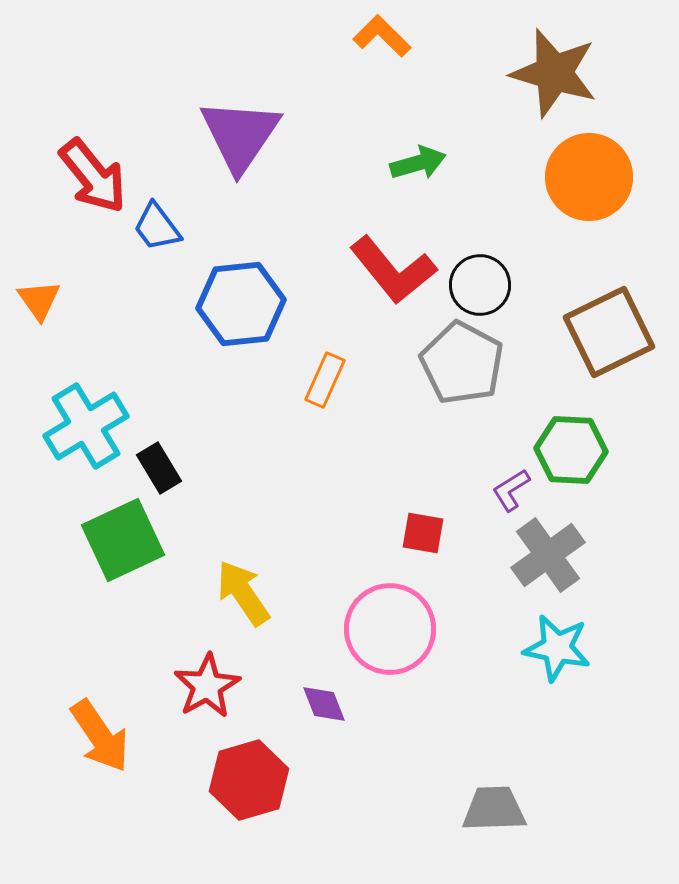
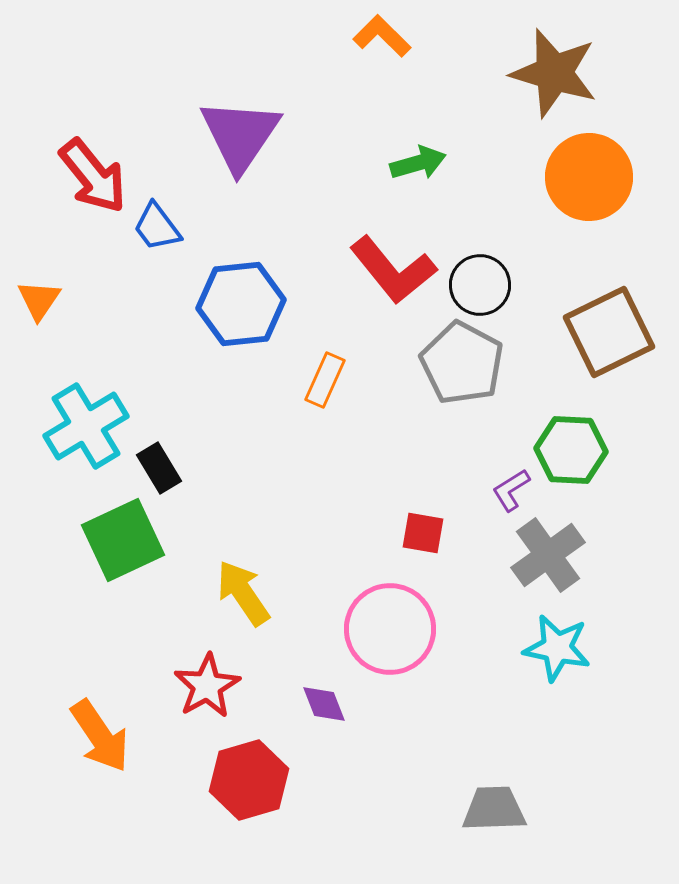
orange triangle: rotated 9 degrees clockwise
